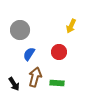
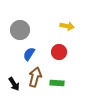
yellow arrow: moved 4 px left; rotated 104 degrees counterclockwise
